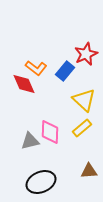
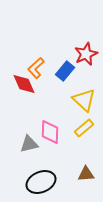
orange L-shape: rotated 100 degrees clockwise
yellow rectangle: moved 2 px right
gray triangle: moved 1 px left, 3 px down
brown triangle: moved 3 px left, 3 px down
